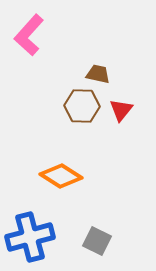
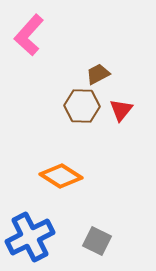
brown trapezoid: rotated 40 degrees counterclockwise
blue cross: rotated 12 degrees counterclockwise
